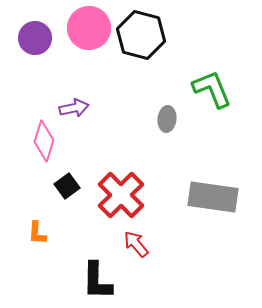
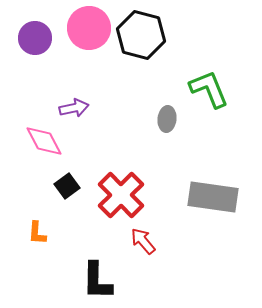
green L-shape: moved 3 px left
pink diamond: rotated 45 degrees counterclockwise
red arrow: moved 7 px right, 3 px up
